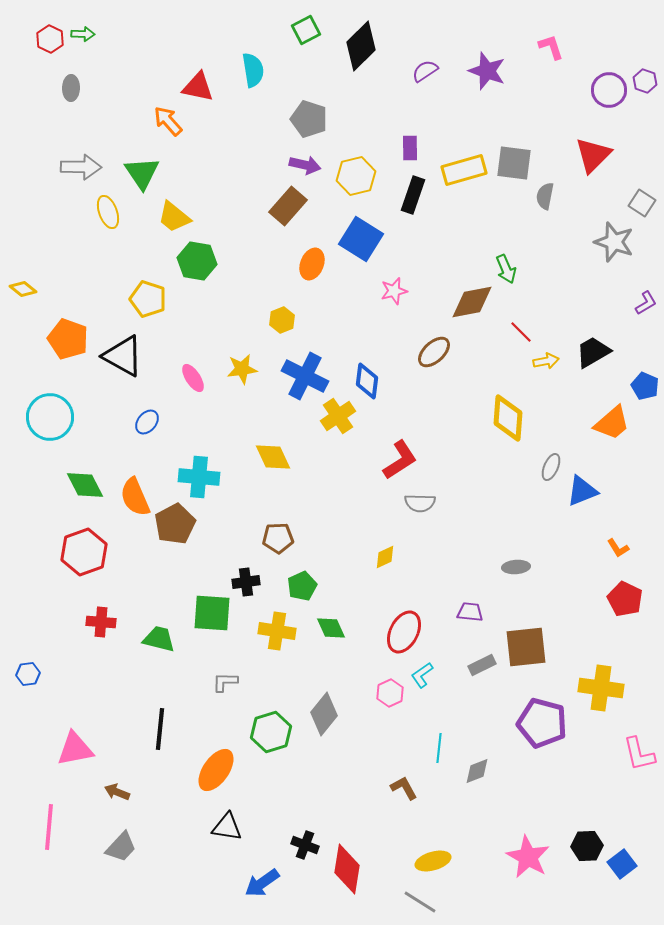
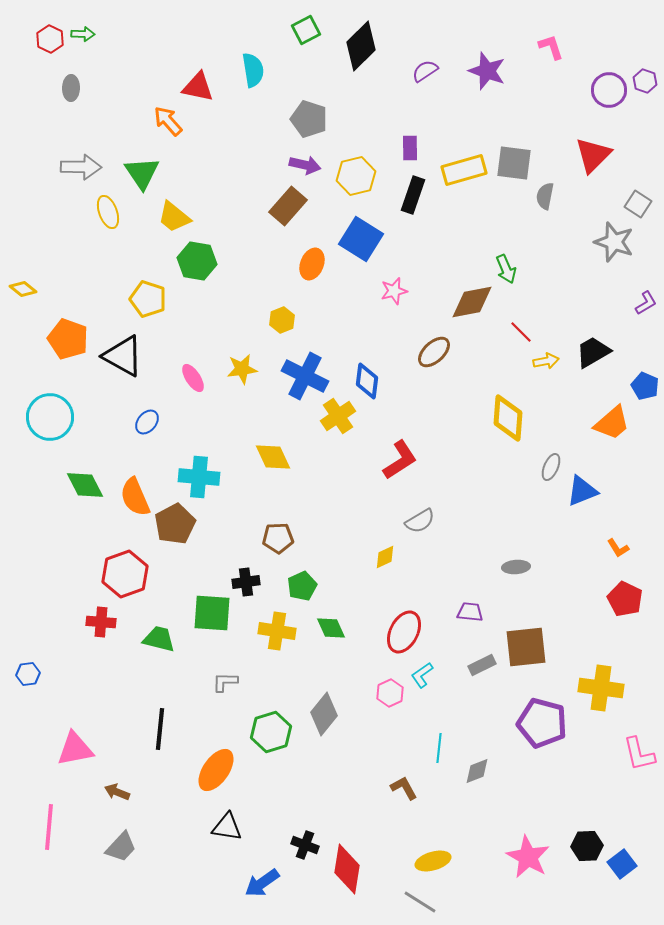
gray square at (642, 203): moved 4 px left, 1 px down
gray semicircle at (420, 503): moved 18 px down; rotated 32 degrees counterclockwise
red hexagon at (84, 552): moved 41 px right, 22 px down
